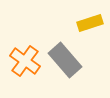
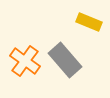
yellow rectangle: moved 1 px left, 1 px up; rotated 40 degrees clockwise
